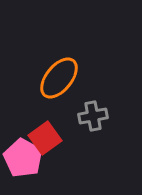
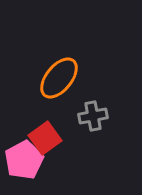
pink pentagon: moved 1 px right, 2 px down; rotated 15 degrees clockwise
